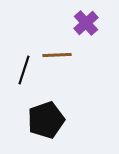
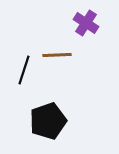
purple cross: rotated 15 degrees counterclockwise
black pentagon: moved 2 px right, 1 px down
